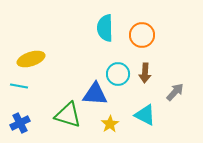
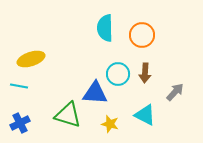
blue triangle: moved 1 px up
yellow star: rotated 24 degrees counterclockwise
